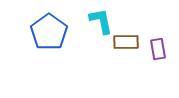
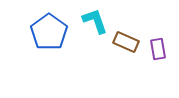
cyan L-shape: moved 6 px left; rotated 8 degrees counterclockwise
brown rectangle: rotated 25 degrees clockwise
